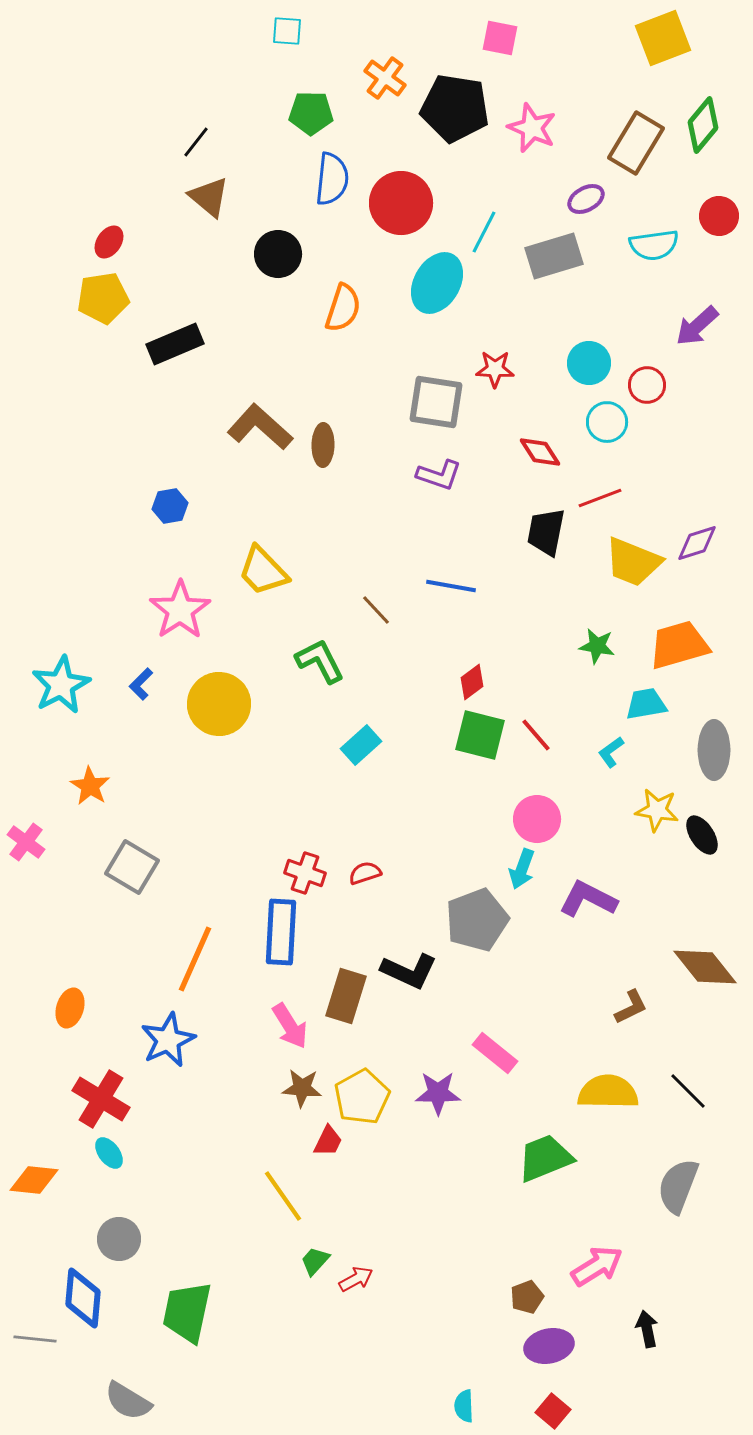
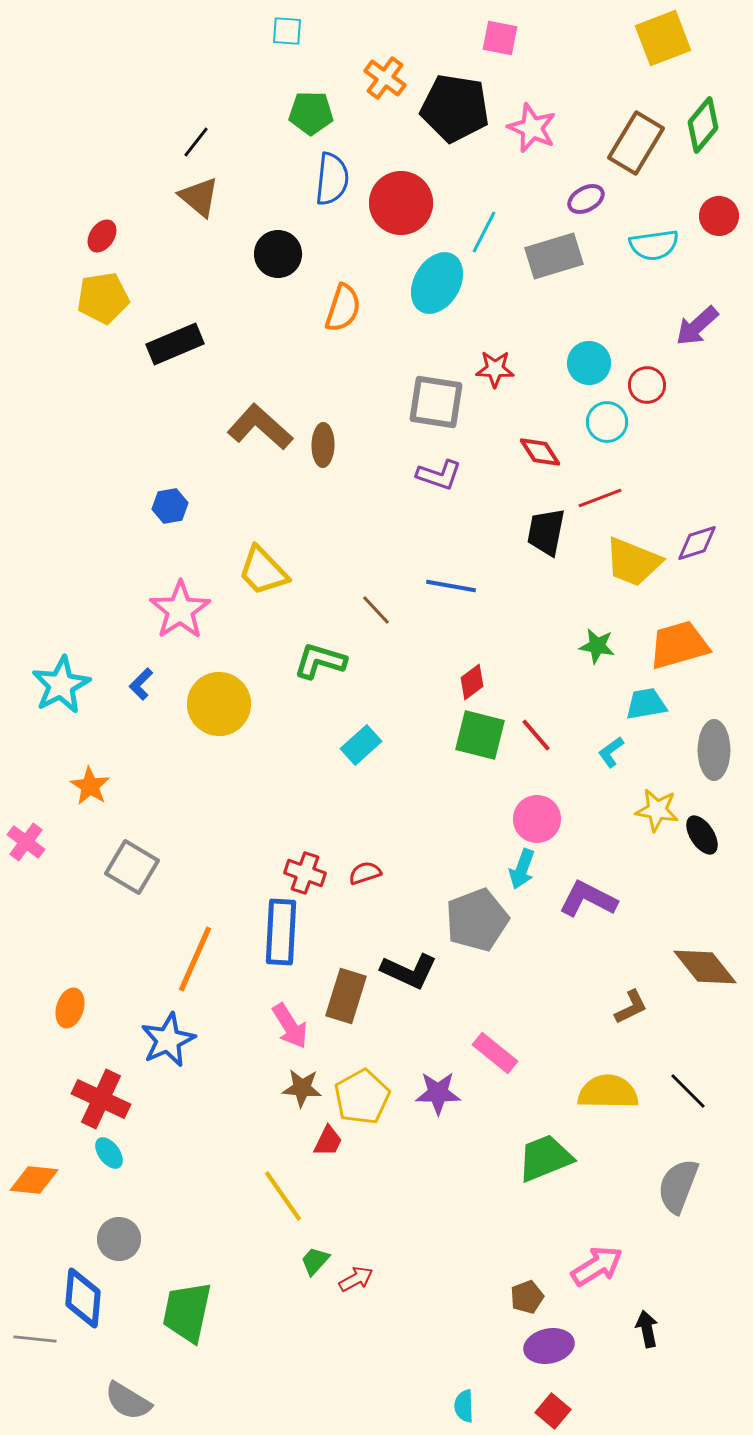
brown triangle at (209, 197): moved 10 px left
red ellipse at (109, 242): moved 7 px left, 6 px up
green L-shape at (320, 661): rotated 46 degrees counterclockwise
red cross at (101, 1099): rotated 6 degrees counterclockwise
